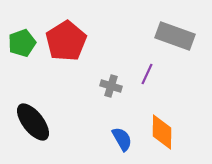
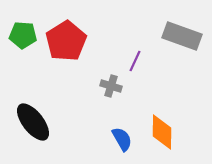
gray rectangle: moved 7 px right
green pentagon: moved 1 px right, 8 px up; rotated 24 degrees clockwise
purple line: moved 12 px left, 13 px up
